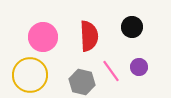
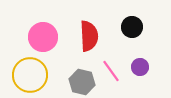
purple circle: moved 1 px right
